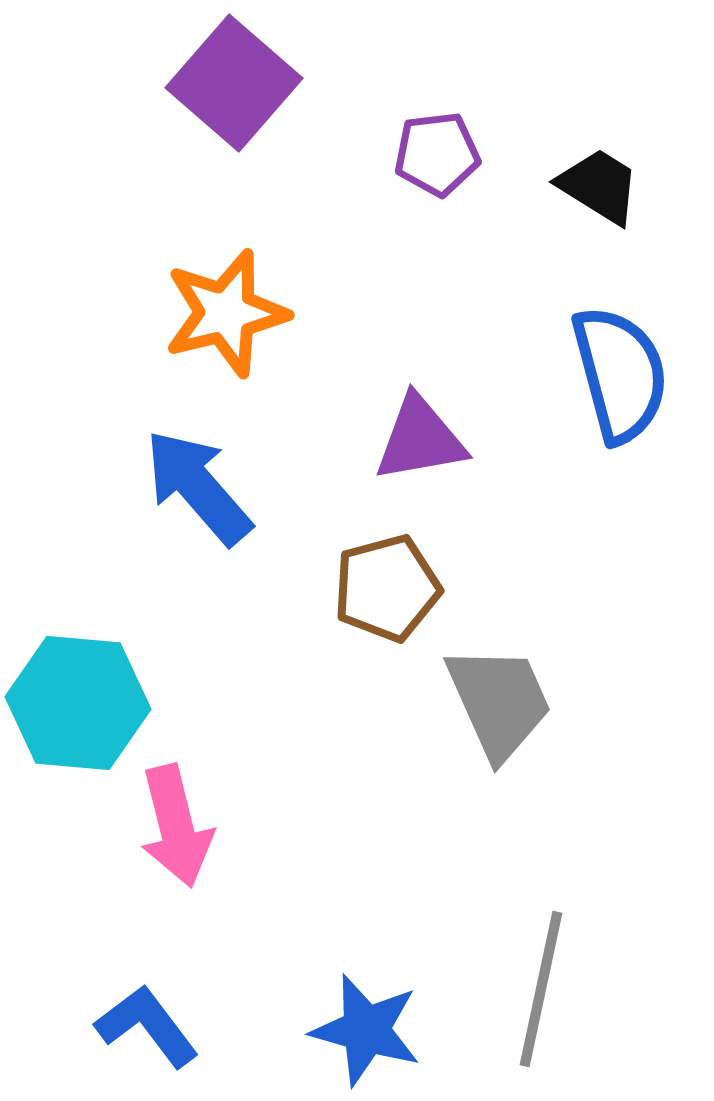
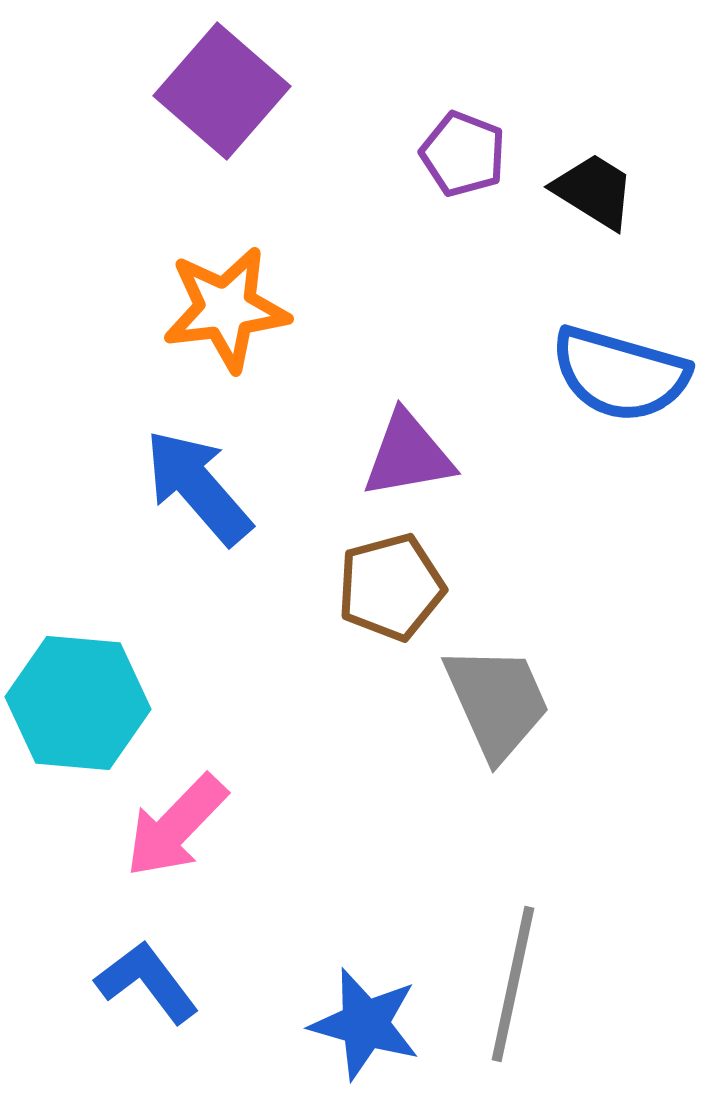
purple square: moved 12 px left, 8 px down
purple pentagon: moved 26 px right; rotated 28 degrees clockwise
black trapezoid: moved 5 px left, 5 px down
orange star: moved 4 px up; rotated 7 degrees clockwise
blue semicircle: rotated 121 degrees clockwise
purple triangle: moved 12 px left, 16 px down
brown pentagon: moved 4 px right, 1 px up
gray trapezoid: moved 2 px left
pink arrow: rotated 58 degrees clockwise
gray line: moved 28 px left, 5 px up
blue L-shape: moved 44 px up
blue star: moved 1 px left, 6 px up
